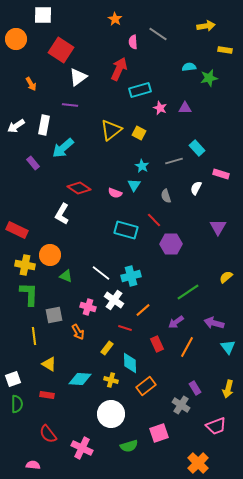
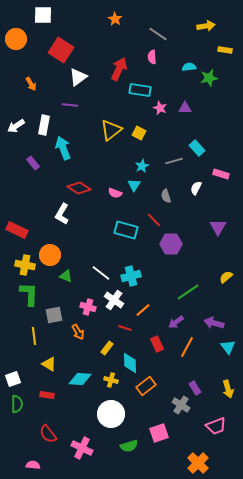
pink semicircle at (133, 42): moved 19 px right, 15 px down
cyan rectangle at (140, 90): rotated 25 degrees clockwise
cyan arrow at (63, 148): rotated 110 degrees clockwise
cyan star at (142, 166): rotated 16 degrees clockwise
yellow arrow at (228, 389): rotated 30 degrees counterclockwise
